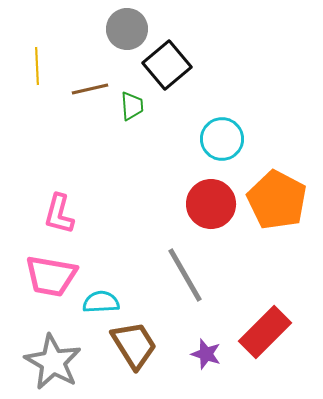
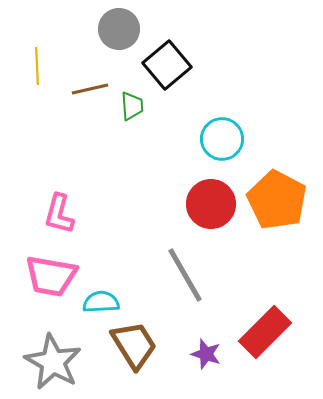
gray circle: moved 8 px left
